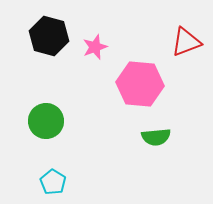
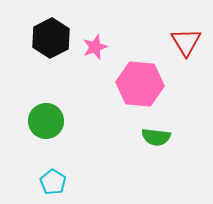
black hexagon: moved 2 px right, 2 px down; rotated 18 degrees clockwise
red triangle: rotated 40 degrees counterclockwise
green semicircle: rotated 12 degrees clockwise
